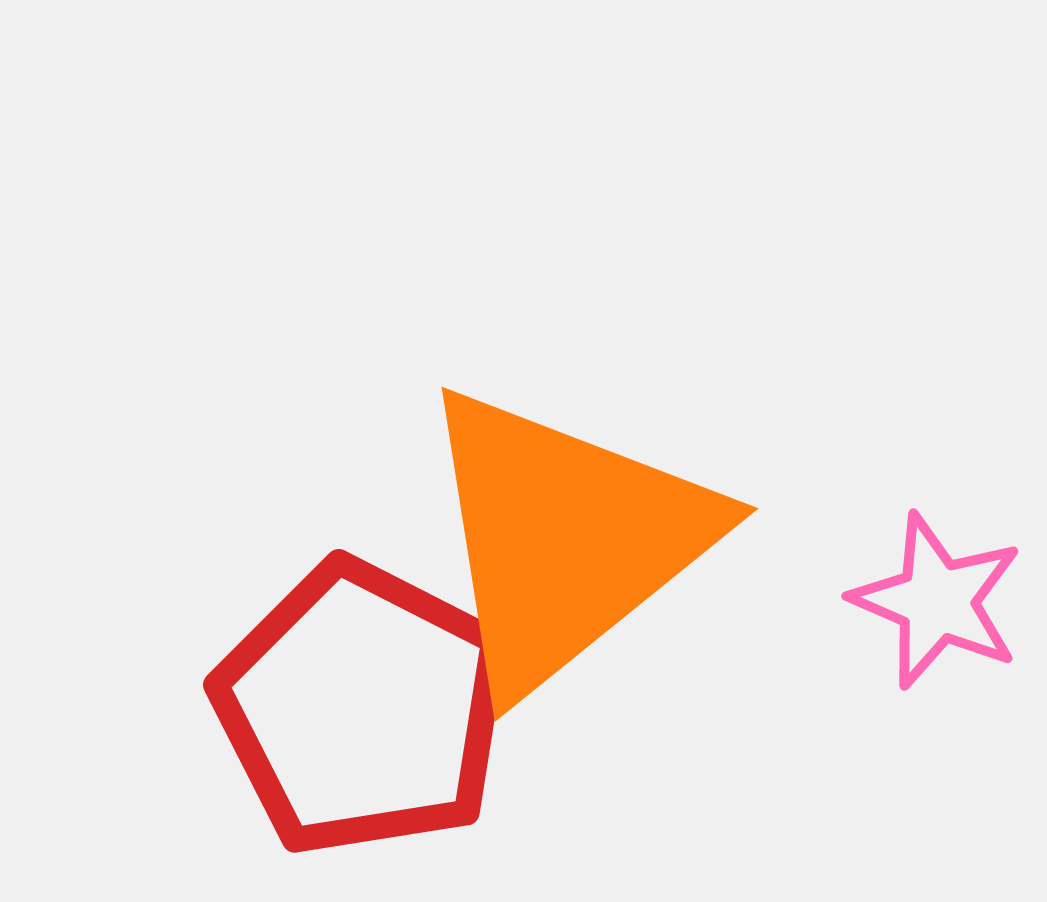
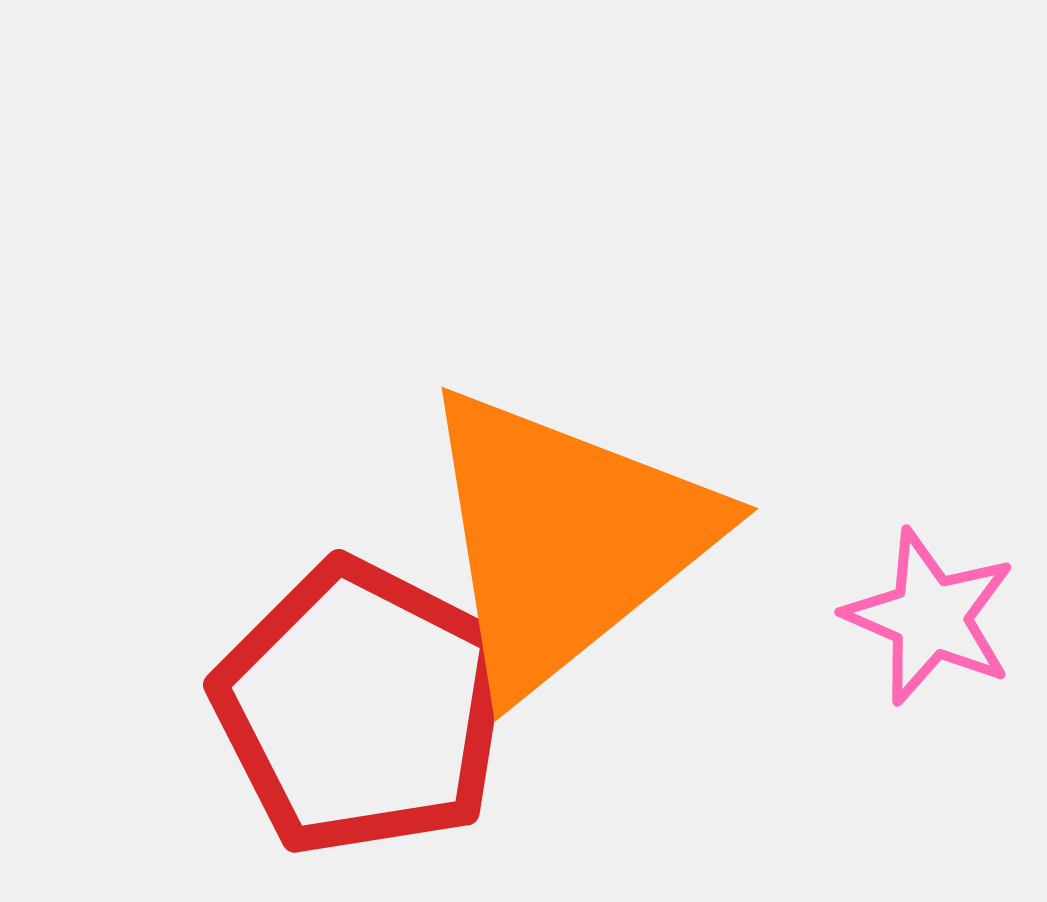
pink star: moved 7 px left, 16 px down
